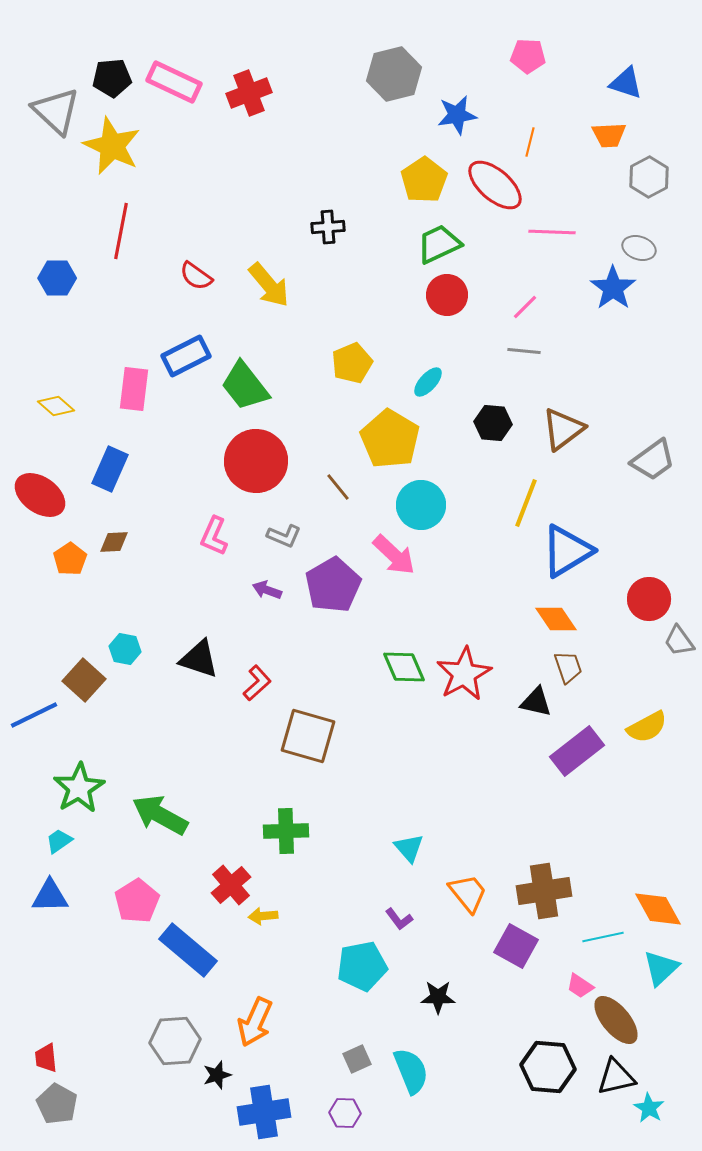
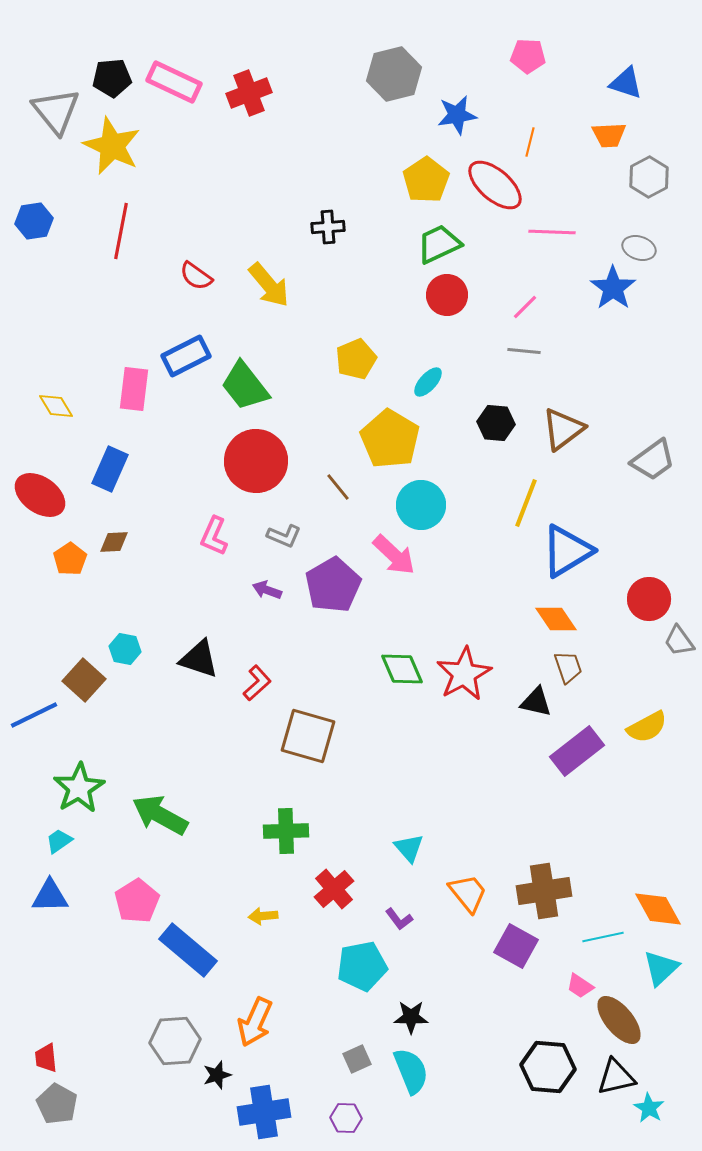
gray triangle at (56, 111): rotated 8 degrees clockwise
yellow pentagon at (424, 180): moved 2 px right
blue hexagon at (57, 278): moved 23 px left, 57 px up; rotated 9 degrees counterclockwise
yellow pentagon at (352, 363): moved 4 px right, 4 px up
yellow diamond at (56, 406): rotated 18 degrees clockwise
black hexagon at (493, 423): moved 3 px right
green diamond at (404, 667): moved 2 px left, 2 px down
red cross at (231, 885): moved 103 px right, 4 px down
black star at (438, 997): moved 27 px left, 20 px down
brown ellipse at (616, 1020): moved 3 px right
purple hexagon at (345, 1113): moved 1 px right, 5 px down
